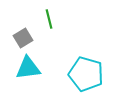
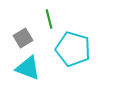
cyan triangle: rotated 28 degrees clockwise
cyan pentagon: moved 13 px left, 25 px up
